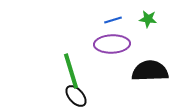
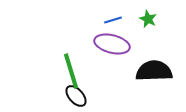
green star: rotated 18 degrees clockwise
purple ellipse: rotated 16 degrees clockwise
black semicircle: moved 4 px right
